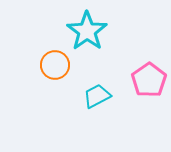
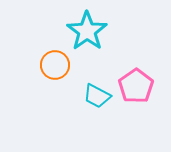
pink pentagon: moved 13 px left, 6 px down
cyan trapezoid: rotated 124 degrees counterclockwise
